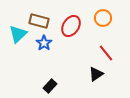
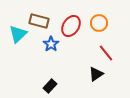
orange circle: moved 4 px left, 5 px down
blue star: moved 7 px right, 1 px down
